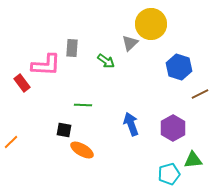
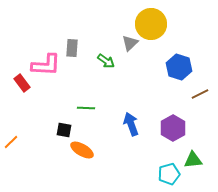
green line: moved 3 px right, 3 px down
